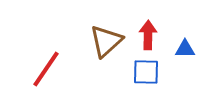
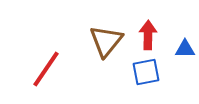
brown triangle: rotated 9 degrees counterclockwise
blue square: rotated 12 degrees counterclockwise
